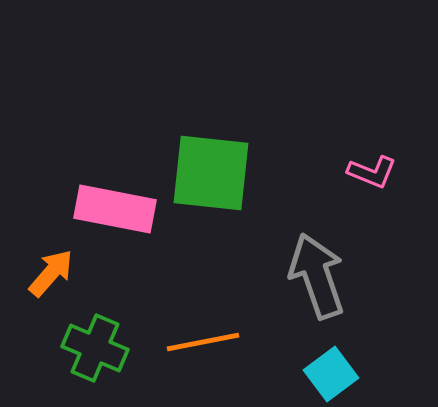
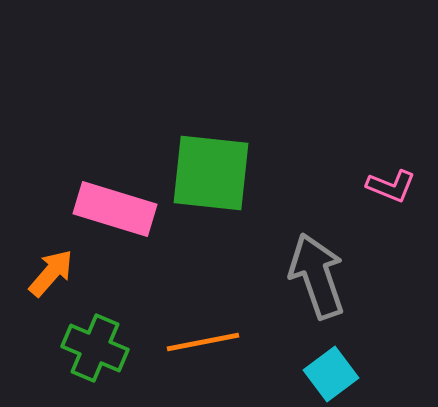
pink L-shape: moved 19 px right, 14 px down
pink rectangle: rotated 6 degrees clockwise
